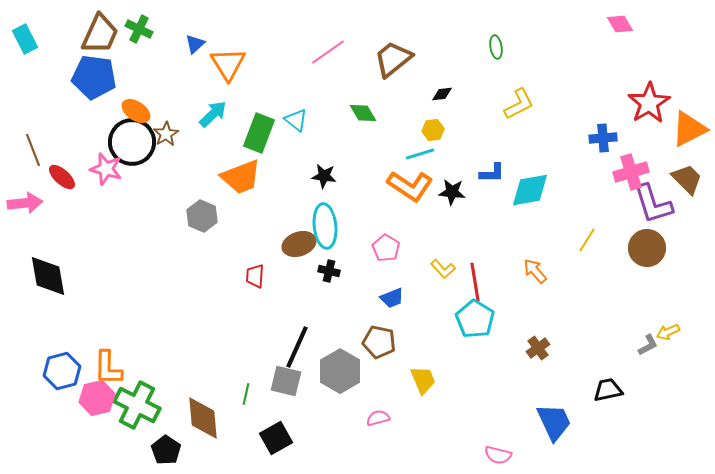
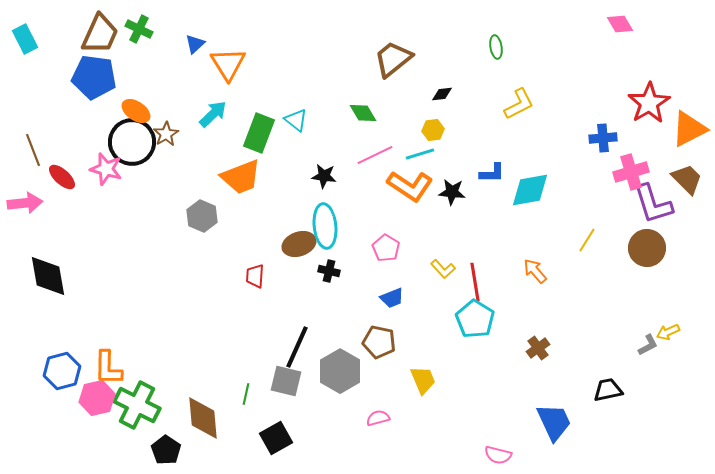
pink line at (328, 52): moved 47 px right, 103 px down; rotated 9 degrees clockwise
